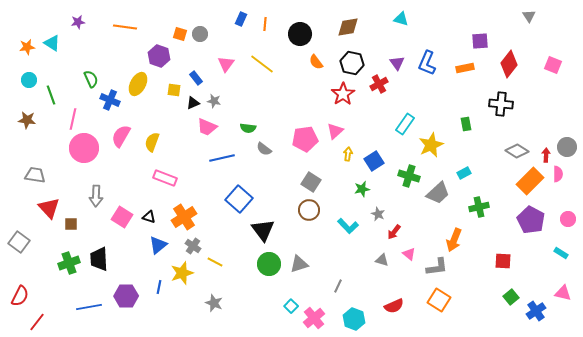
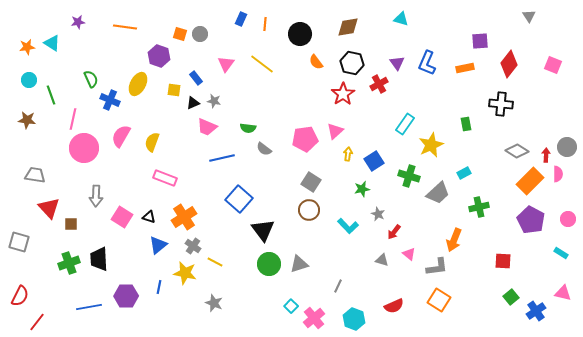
gray square at (19, 242): rotated 20 degrees counterclockwise
yellow star at (182, 273): moved 3 px right; rotated 30 degrees clockwise
